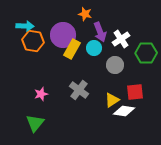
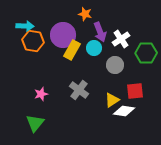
yellow rectangle: moved 1 px down
red square: moved 1 px up
